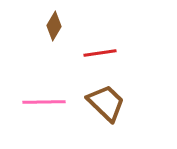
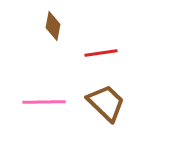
brown diamond: moved 1 px left; rotated 20 degrees counterclockwise
red line: moved 1 px right
